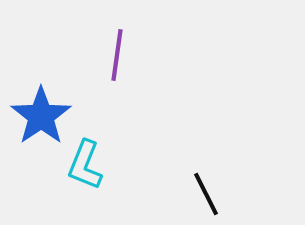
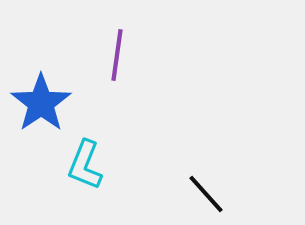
blue star: moved 13 px up
black line: rotated 15 degrees counterclockwise
